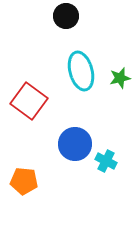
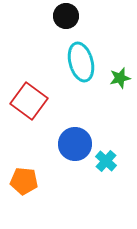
cyan ellipse: moved 9 px up
cyan cross: rotated 15 degrees clockwise
